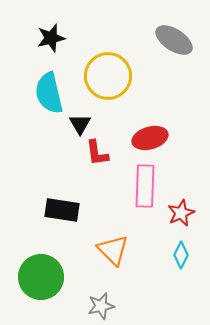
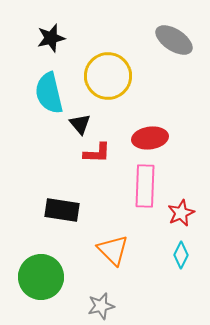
black triangle: rotated 10 degrees counterclockwise
red ellipse: rotated 8 degrees clockwise
red L-shape: rotated 80 degrees counterclockwise
